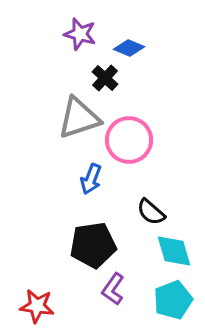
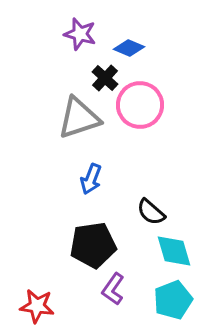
pink circle: moved 11 px right, 35 px up
